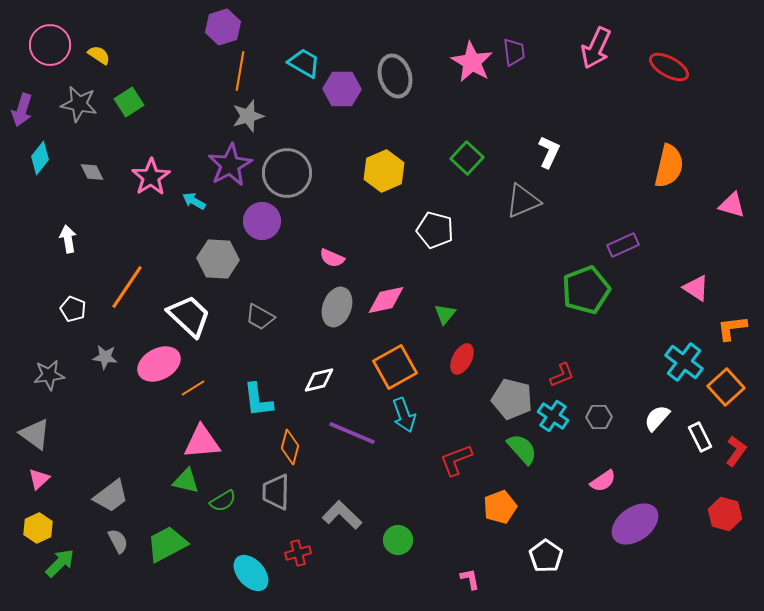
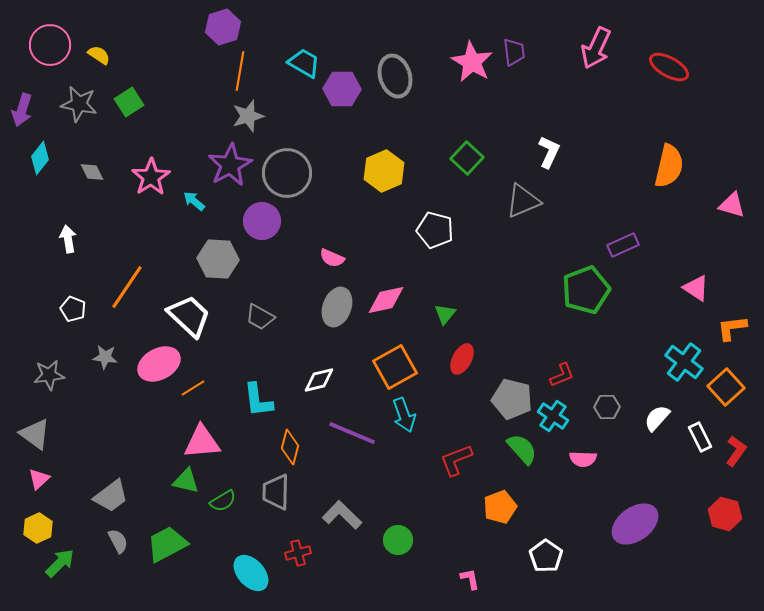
cyan arrow at (194, 201): rotated 10 degrees clockwise
gray hexagon at (599, 417): moved 8 px right, 10 px up
pink semicircle at (603, 481): moved 20 px left, 22 px up; rotated 36 degrees clockwise
